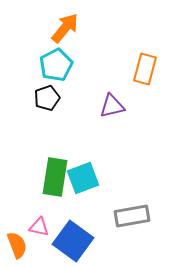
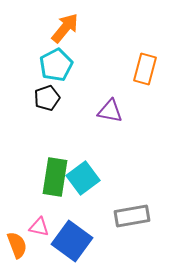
purple triangle: moved 2 px left, 5 px down; rotated 24 degrees clockwise
cyan square: rotated 16 degrees counterclockwise
blue square: moved 1 px left
